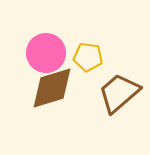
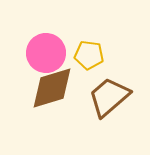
yellow pentagon: moved 1 px right, 2 px up
brown trapezoid: moved 10 px left, 4 px down
